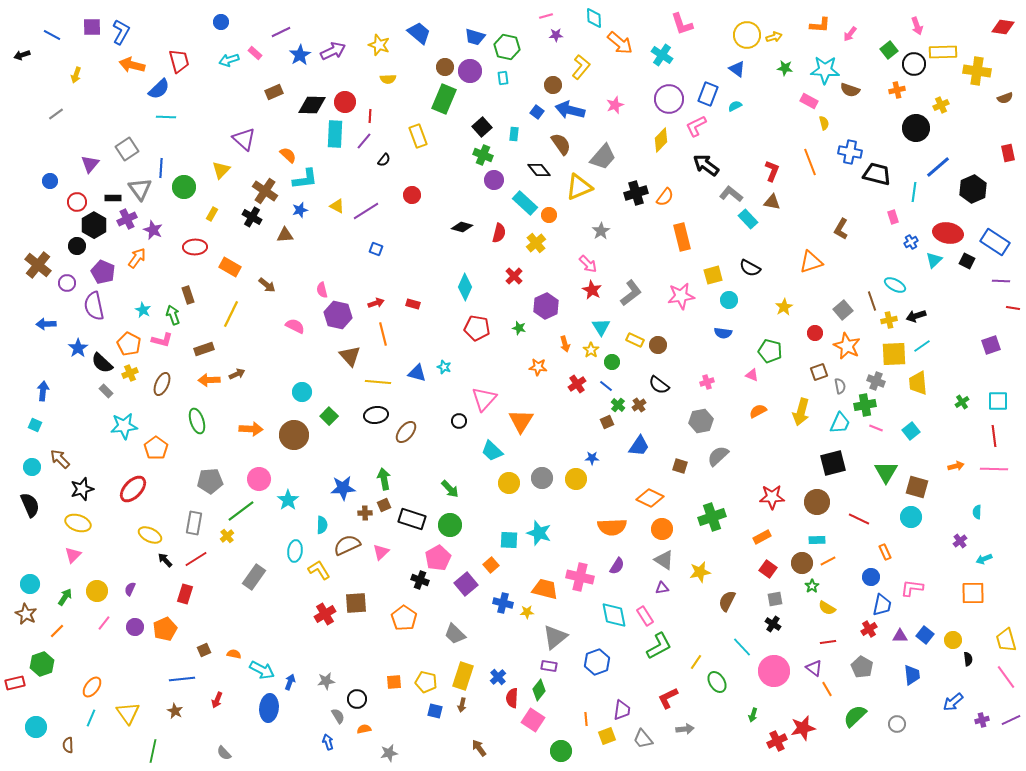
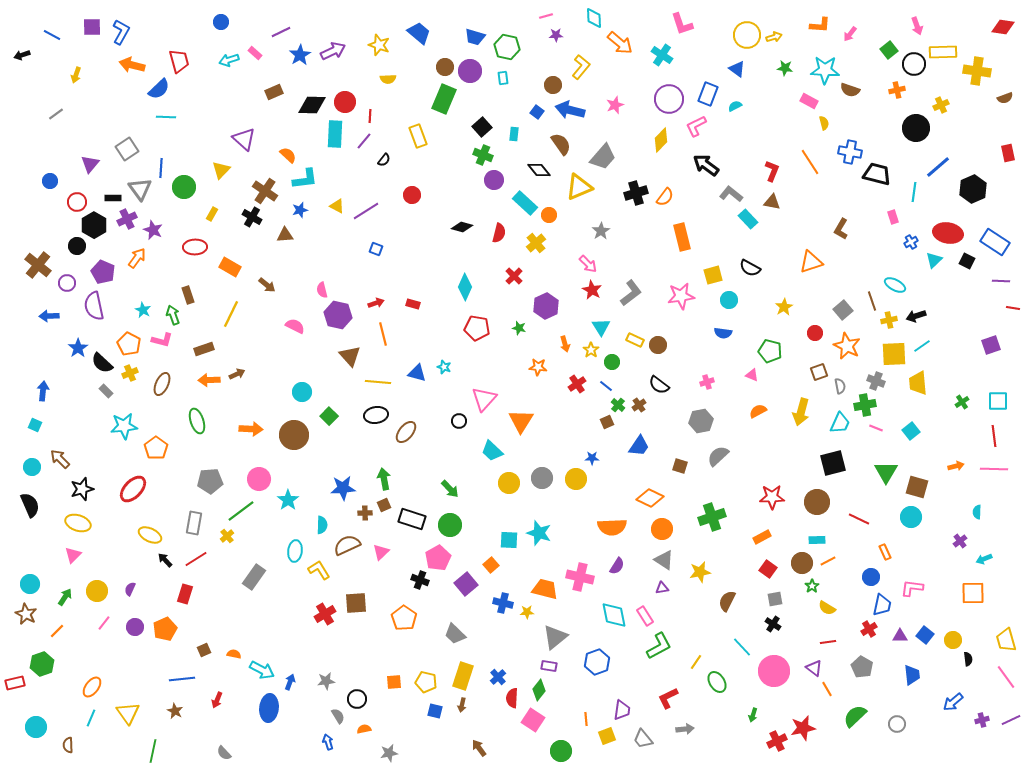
orange line at (810, 162): rotated 12 degrees counterclockwise
blue arrow at (46, 324): moved 3 px right, 8 px up
